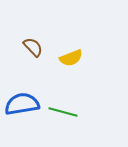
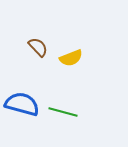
brown semicircle: moved 5 px right
blue semicircle: rotated 24 degrees clockwise
